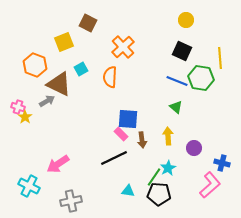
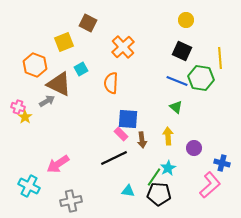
orange semicircle: moved 1 px right, 6 px down
